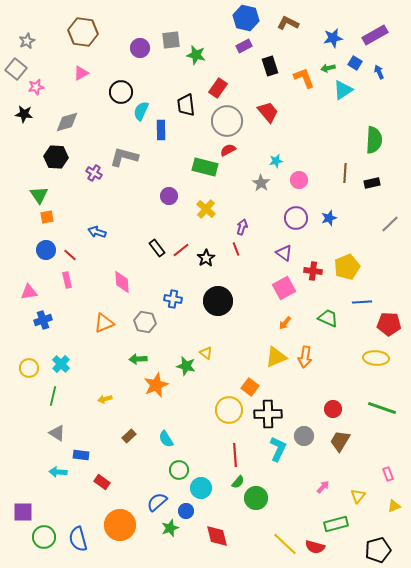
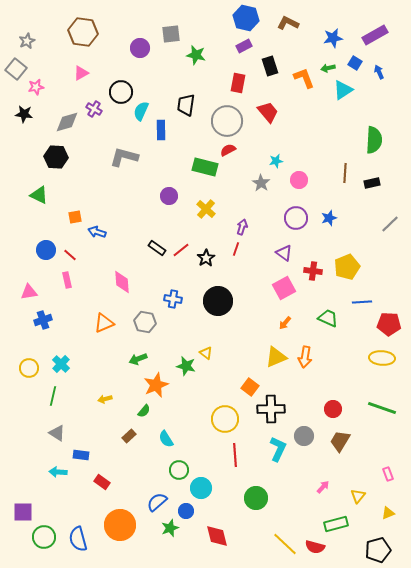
gray square at (171, 40): moved 6 px up
red rectangle at (218, 88): moved 20 px right, 5 px up; rotated 24 degrees counterclockwise
black trapezoid at (186, 105): rotated 15 degrees clockwise
purple cross at (94, 173): moved 64 px up
green triangle at (39, 195): rotated 30 degrees counterclockwise
orange square at (47, 217): moved 28 px right
black rectangle at (157, 248): rotated 18 degrees counterclockwise
red line at (236, 249): rotated 40 degrees clockwise
yellow ellipse at (376, 358): moved 6 px right
green arrow at (138, 359): rotated 18 degrees counterclockwise
yellow circle at (229, 410): moved 4 px left, 9 px down
black cross at (268, 414): moved 3 px right, 5 px up
green semicircle at (238, 482): moved 94 px left, 71 px up
yellow triangle at (394, 506): moved 6 px left, 7 px down
